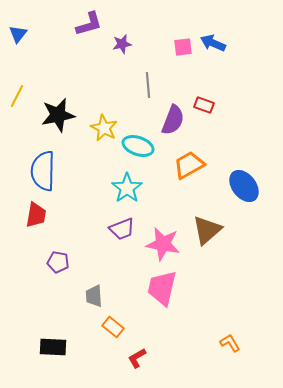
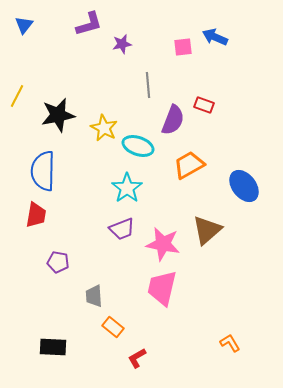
blue triangle: moved 6 px right, 9 px up
blue arrow: moved 2 px right, 6 px up
